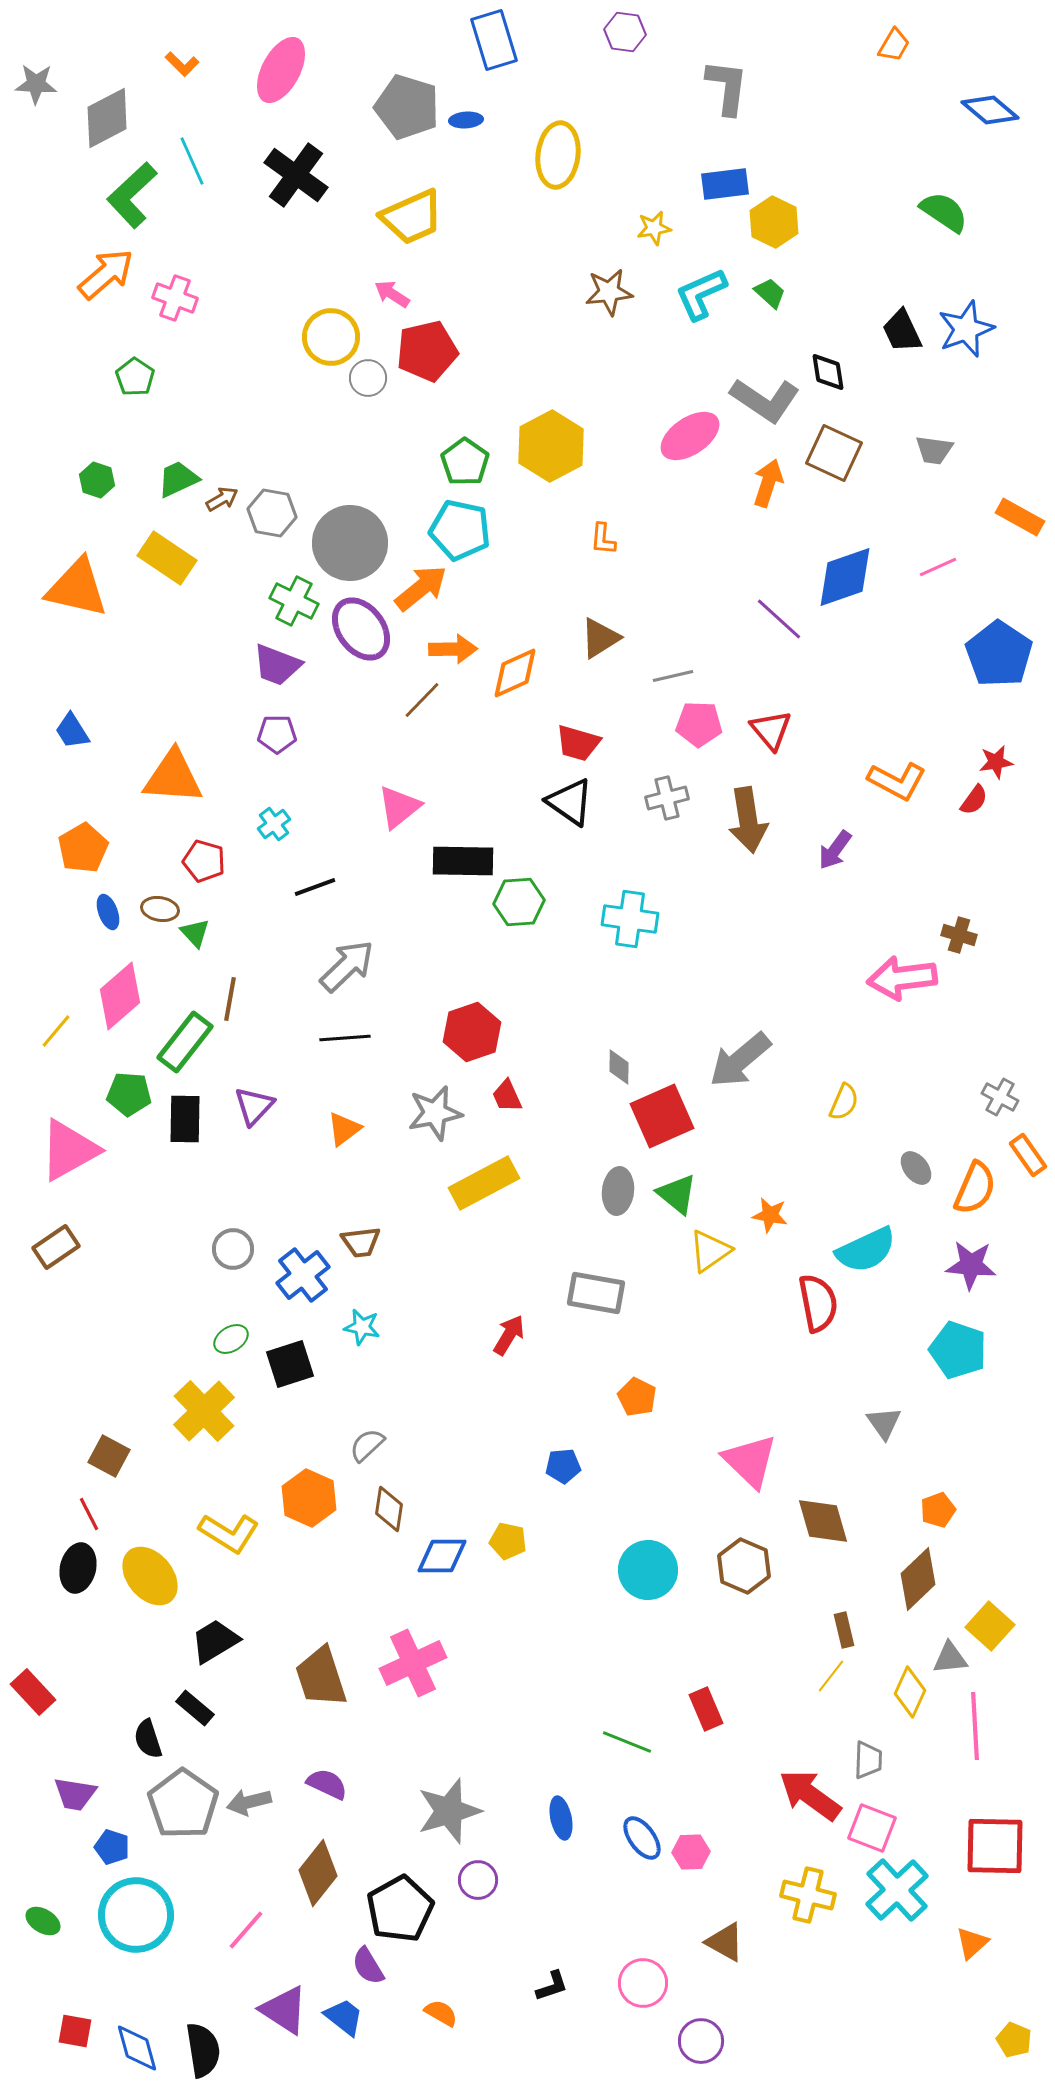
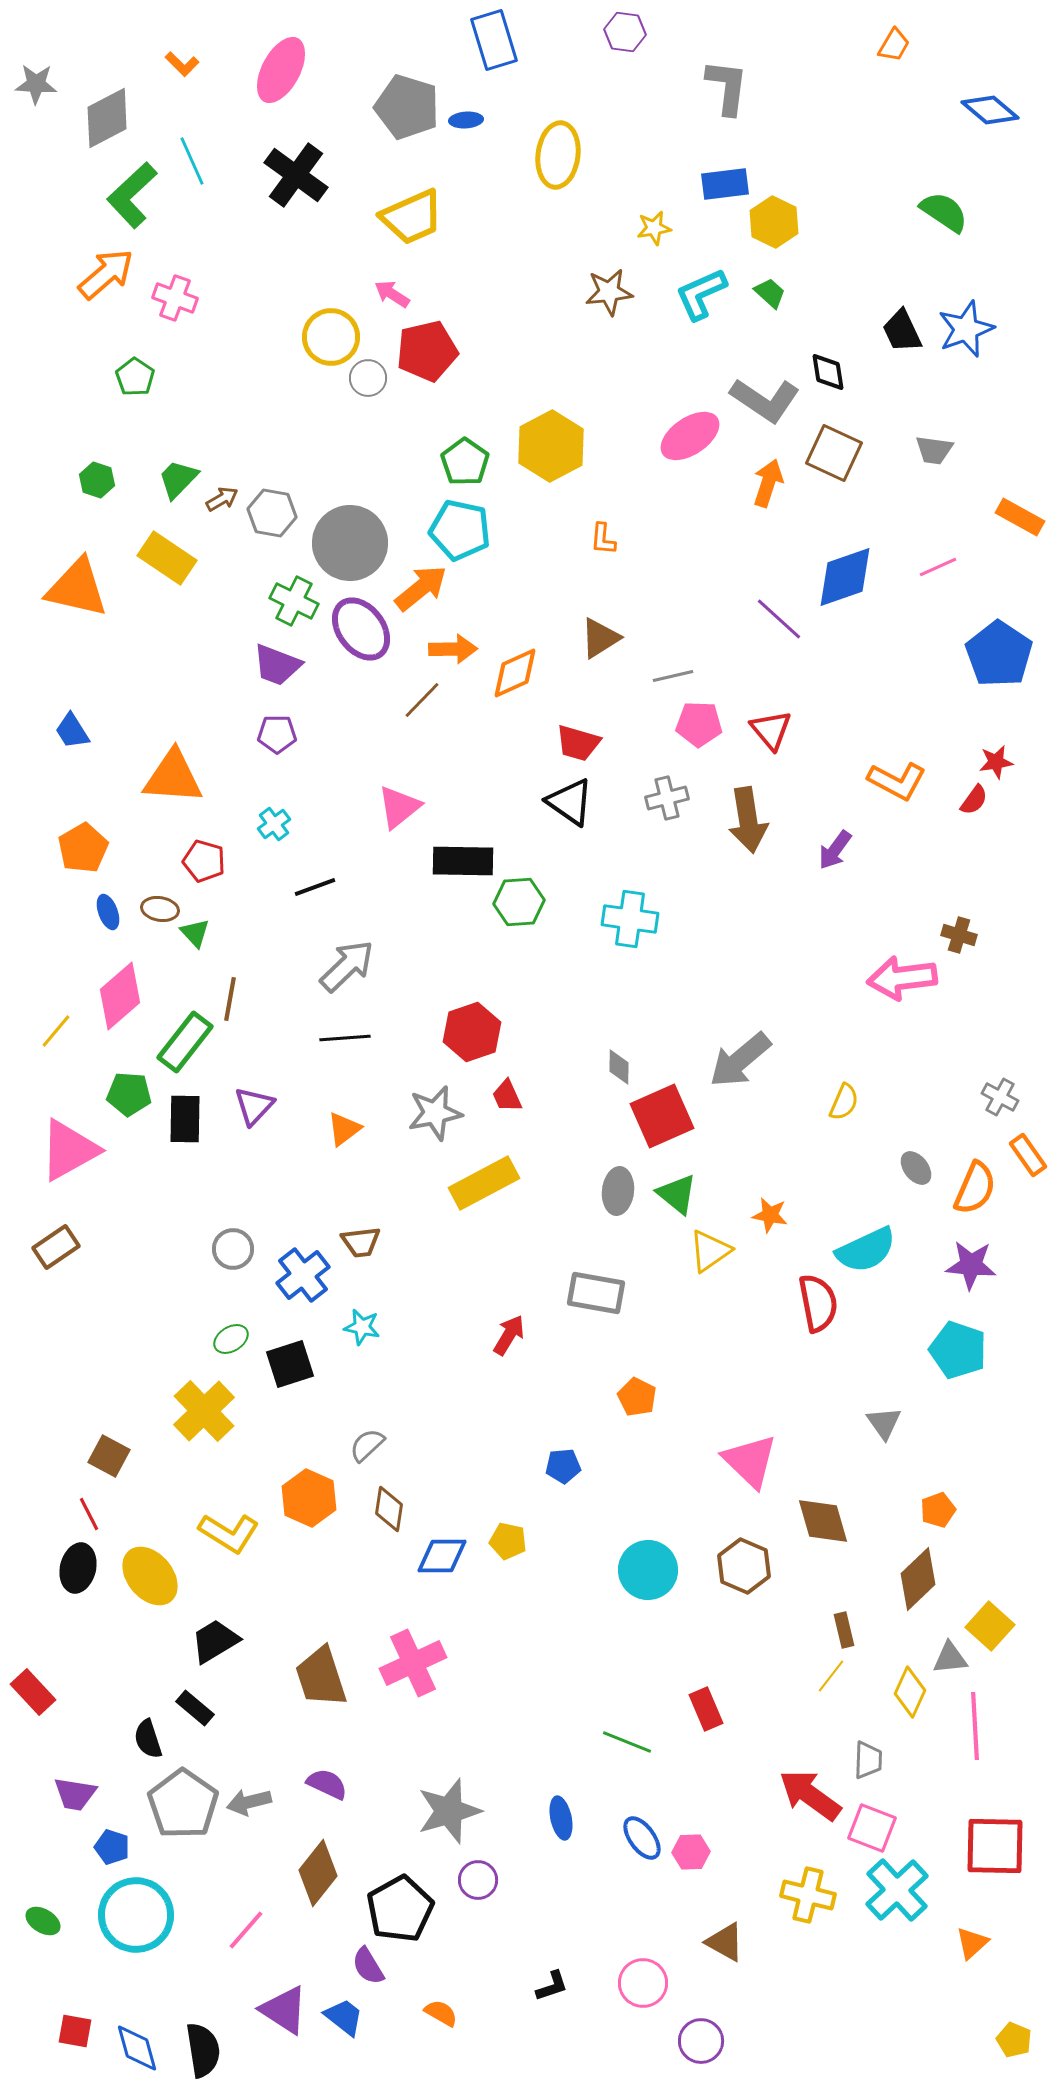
green trapezoid at (178, 479): rotated 21 degrees counterclockwise
